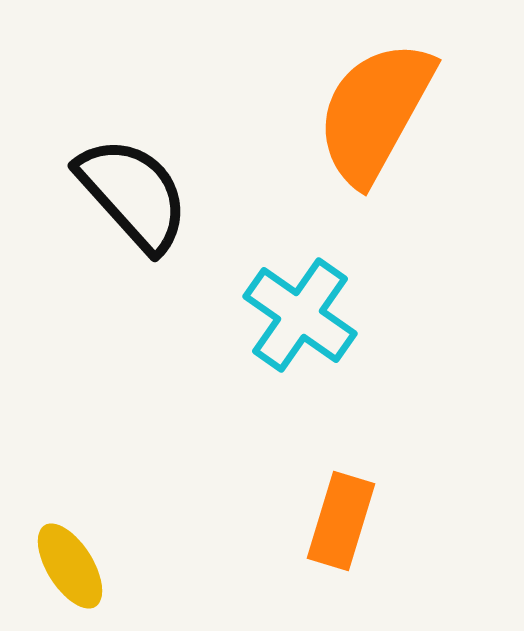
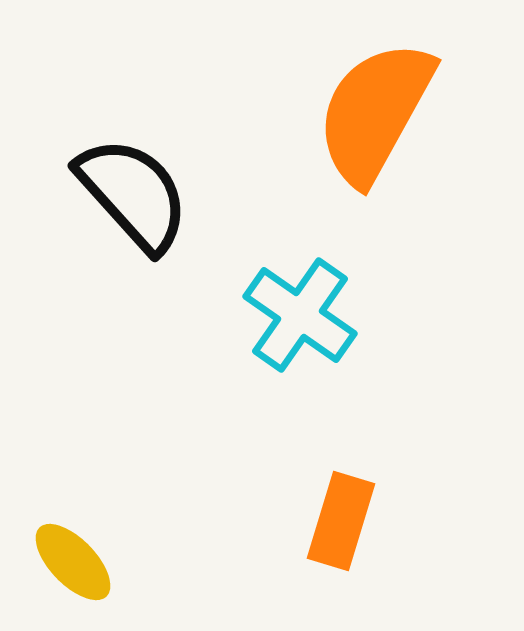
yellow ellipse: moved 3 px right, 4 px up; rotated 12 degrees counterclockwise
